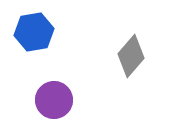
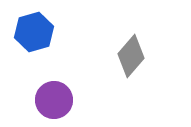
blue hexagon: rotated 6 degrees counterclockwise
